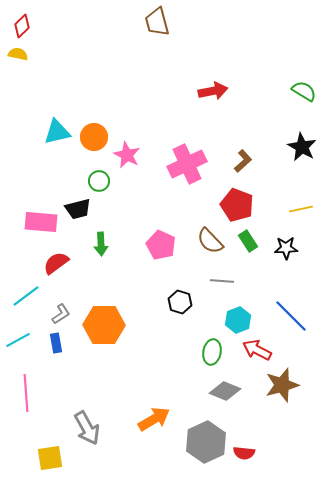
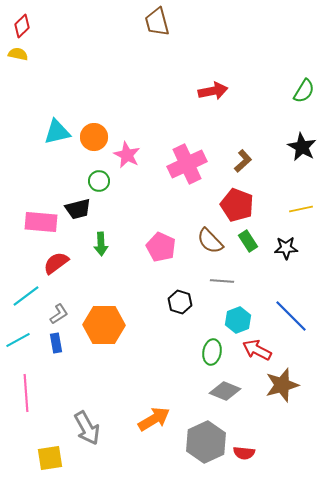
green semicircle at (304, 91): rotated 90 degrees clockwise
pink pentagon at (161, 245): moved 2 px down
gray L-shape at (61, 314): moved 2 px left
